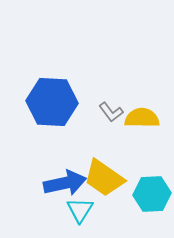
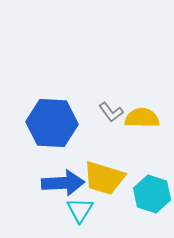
blue hexagon: moved 21 px down
yellow trapezoid: rotated 18 degrees counterclockwise
blue arrow: moved 2 px left; rotated 9 degrees clockwise
cyan hexagon: rotated 21 degrees clockwise
